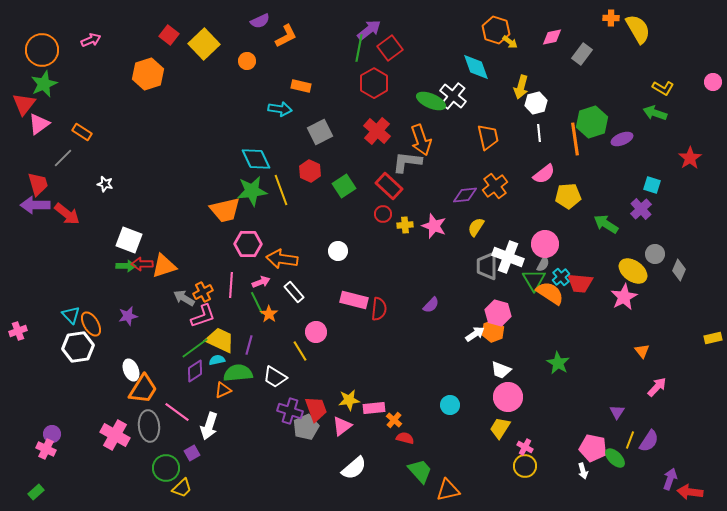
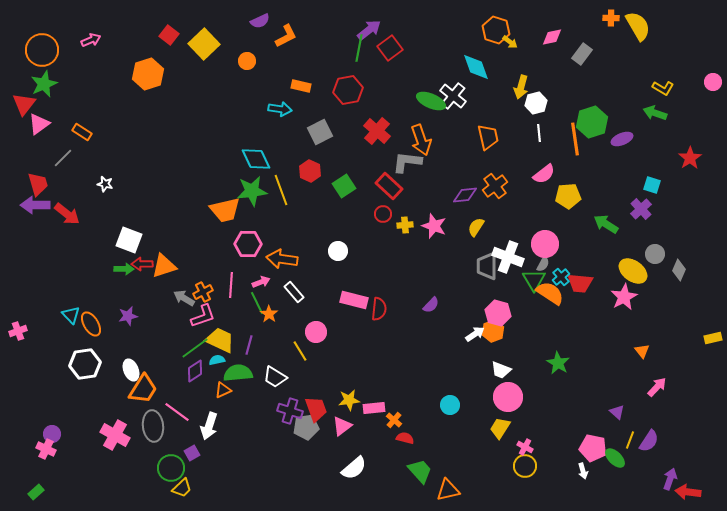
yellow semicircle at (638, 29): moved 3 px up
red hexagon at (374, 83): moved 26 px left, 7 px down; rotated 20 degrees clockwise
green arrow at (126, 266): moved 2 px left, 3 px down
white hexagon at (78, 347): moved 7 px right, 17 px down
purple triangle at (617, 412): rotated 21 degrees counterclockwise
gray ellipse at (149, 426): moved 4 px right
gray pentagon at (306, 427): rotated 15 degrees clockwise
green circle at (166, 468): moved 5 px right
red arrow at (690, 492): moved 2 px left
